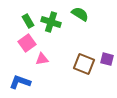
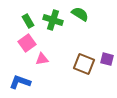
green cross: moved 2 px right, 2 px up
